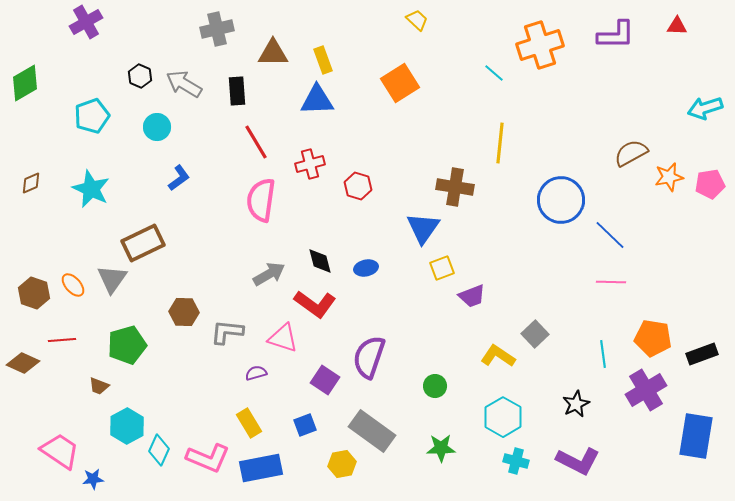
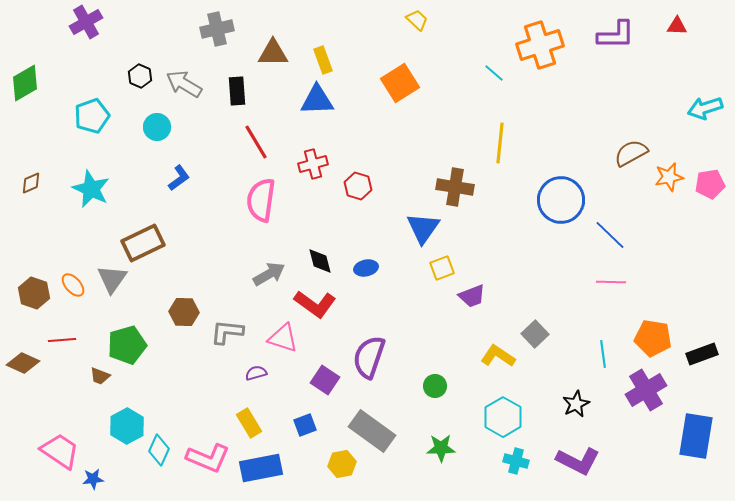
red cross at (310, 164): moved 3 px right
brown trapezoid at (99, 386): moved 1 px right, 10 px up
